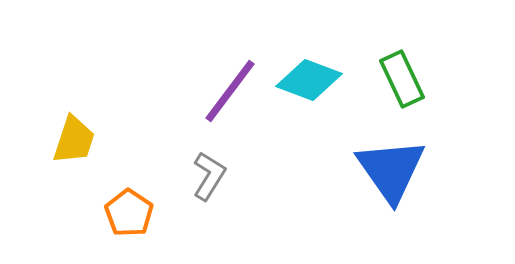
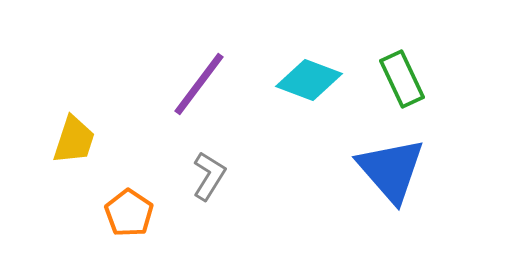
purple line: moved 31 px left, 7 px up
blue triangle: rotated 6 degrees counterclockwise
